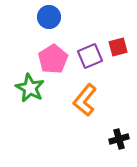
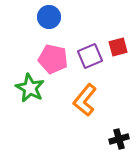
pink pentagon: rotated 28 degrees counterclockwise
